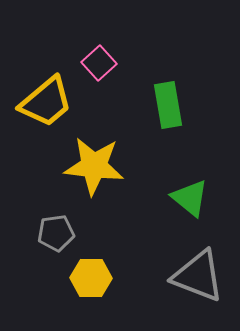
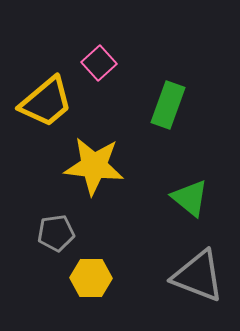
green rectangle: rotated 30 degrees clockwise
